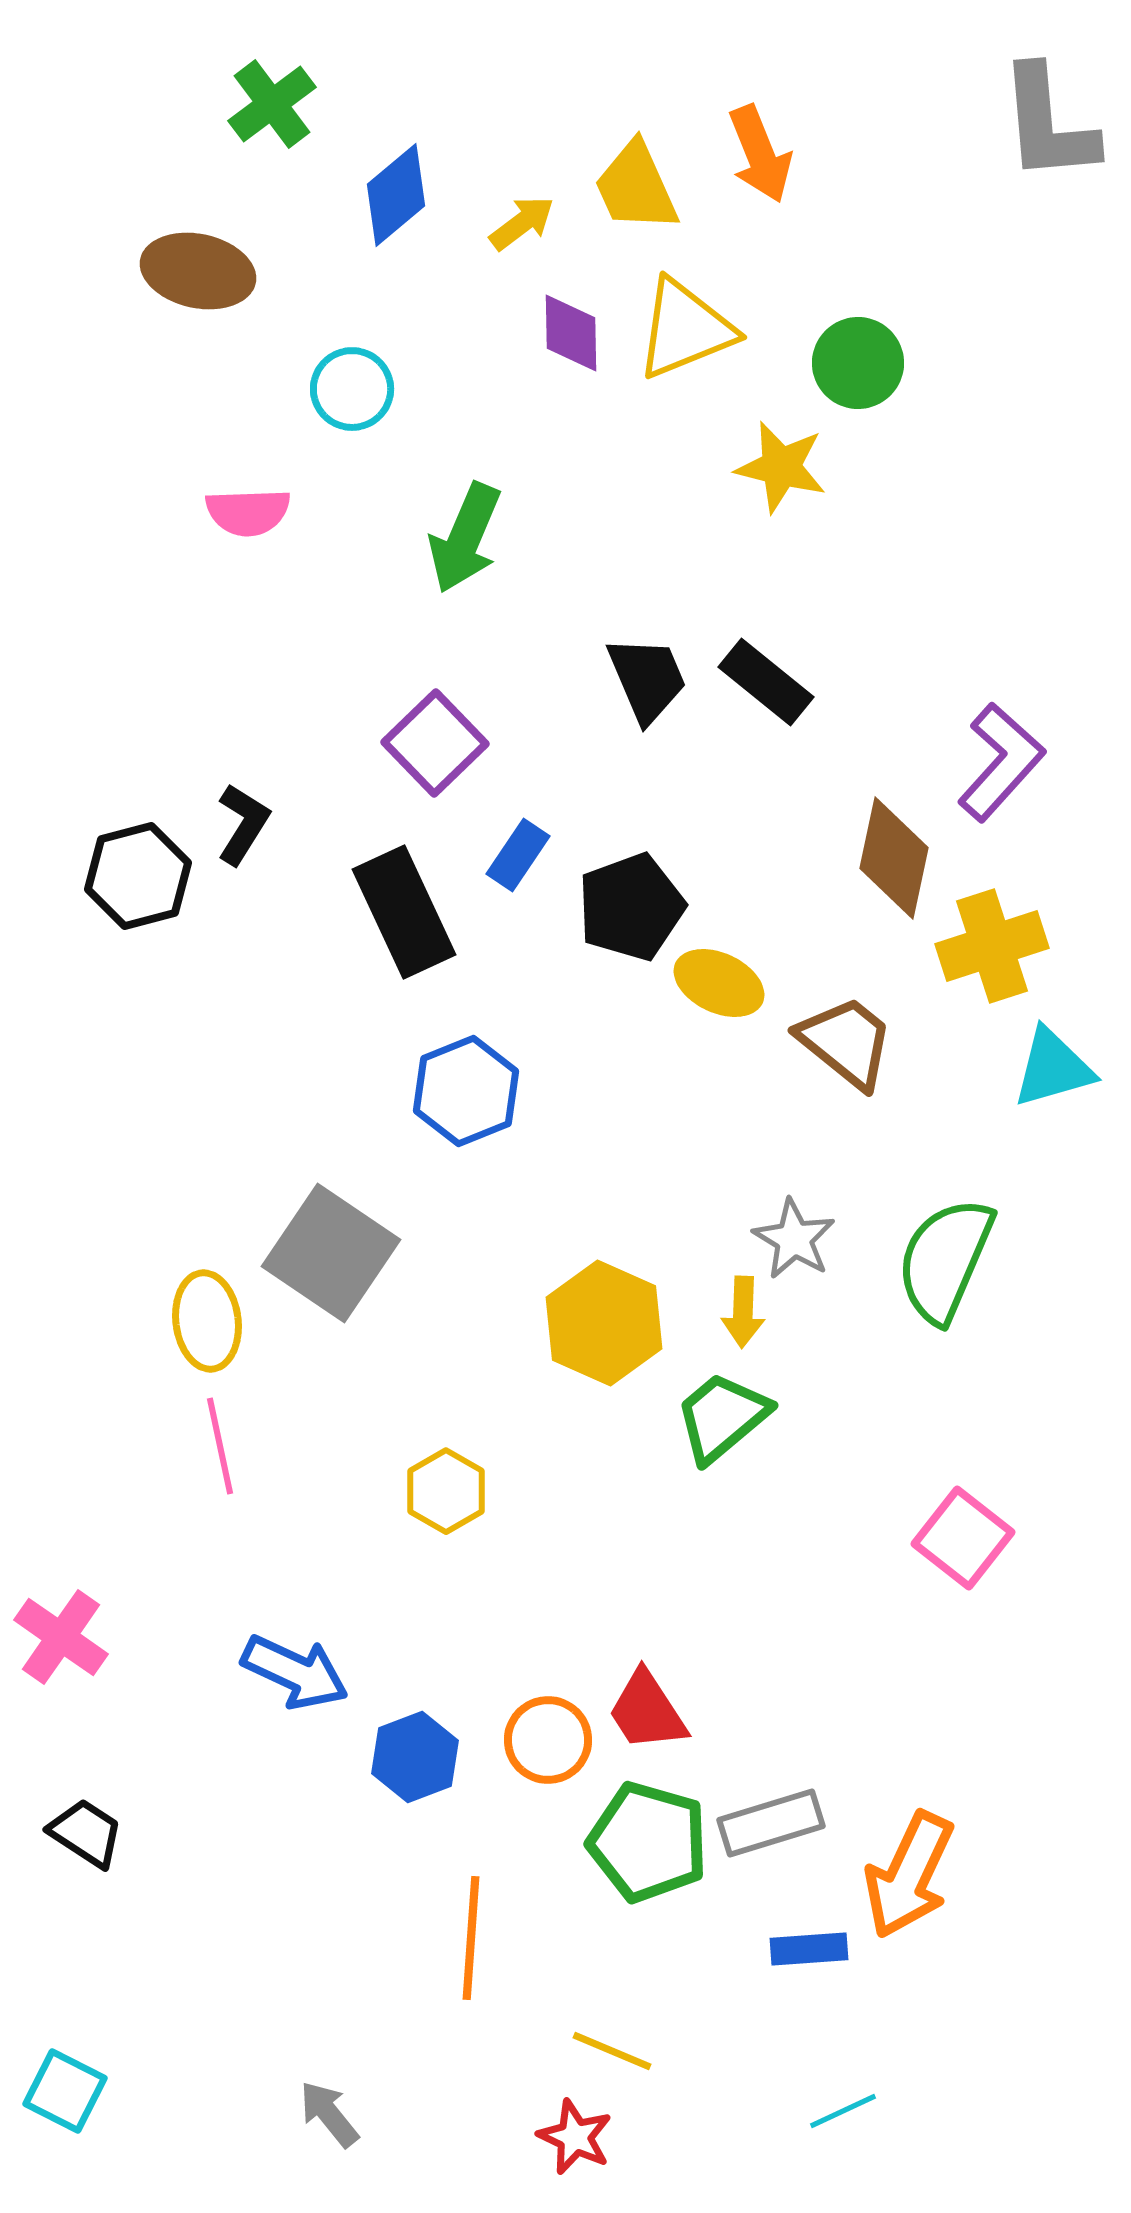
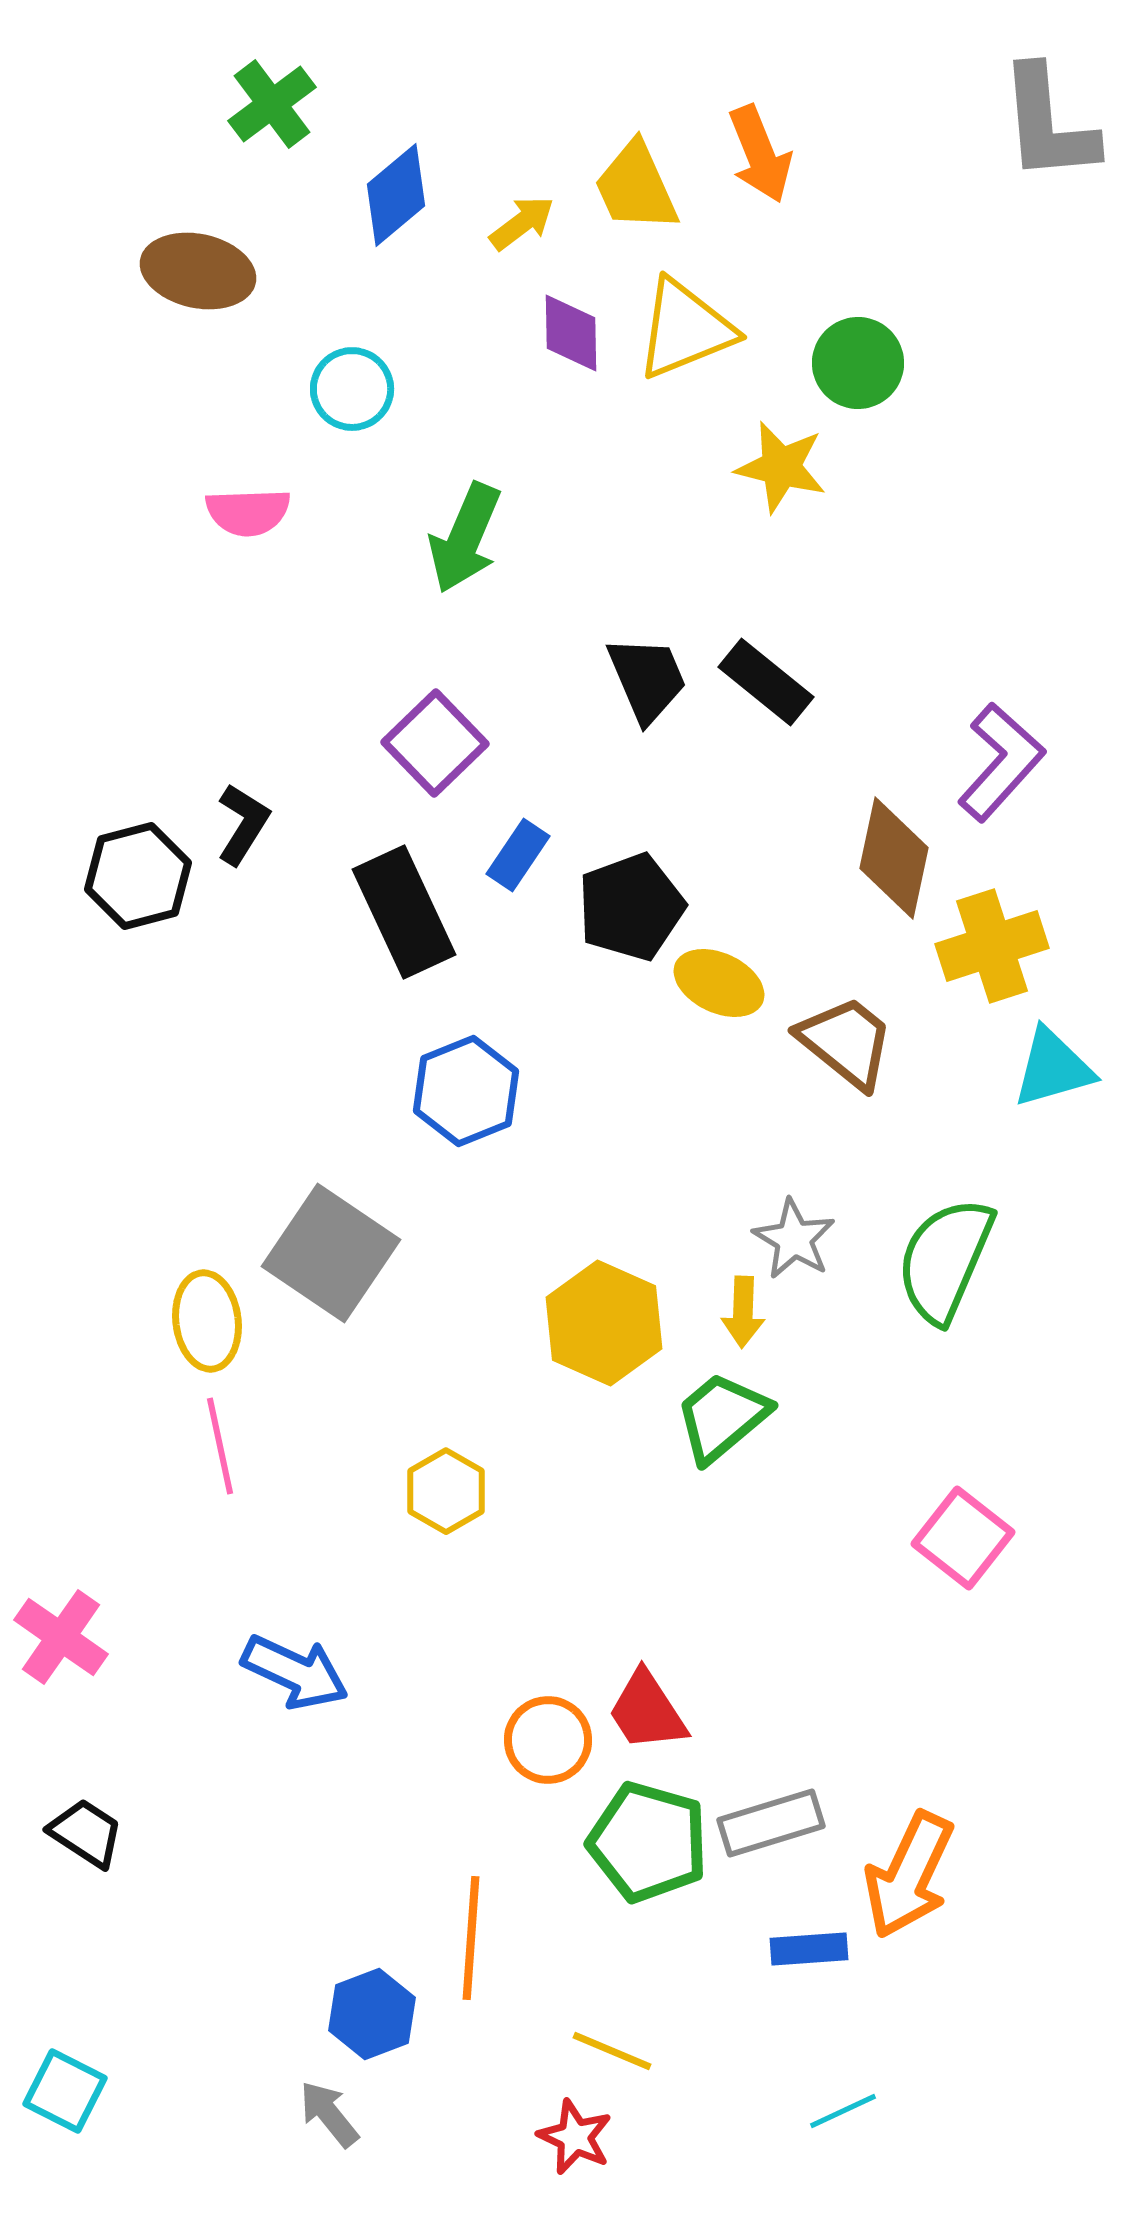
blue hexagon at (415, 1757): moved 43 px left, 257 px down
